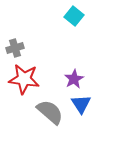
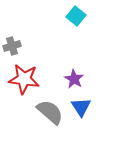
cyan square: moved 2 px right
gray cross: moved 3 px left, 2 px up
purple star: rotated 12 degrees counterclockwise
blue triangle: moved 3 px down
